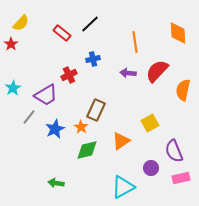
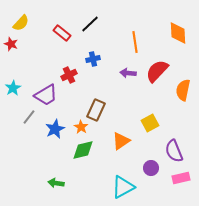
red star: rotated 16 degrees counterclockwise
green diamond: moved 4 px left
